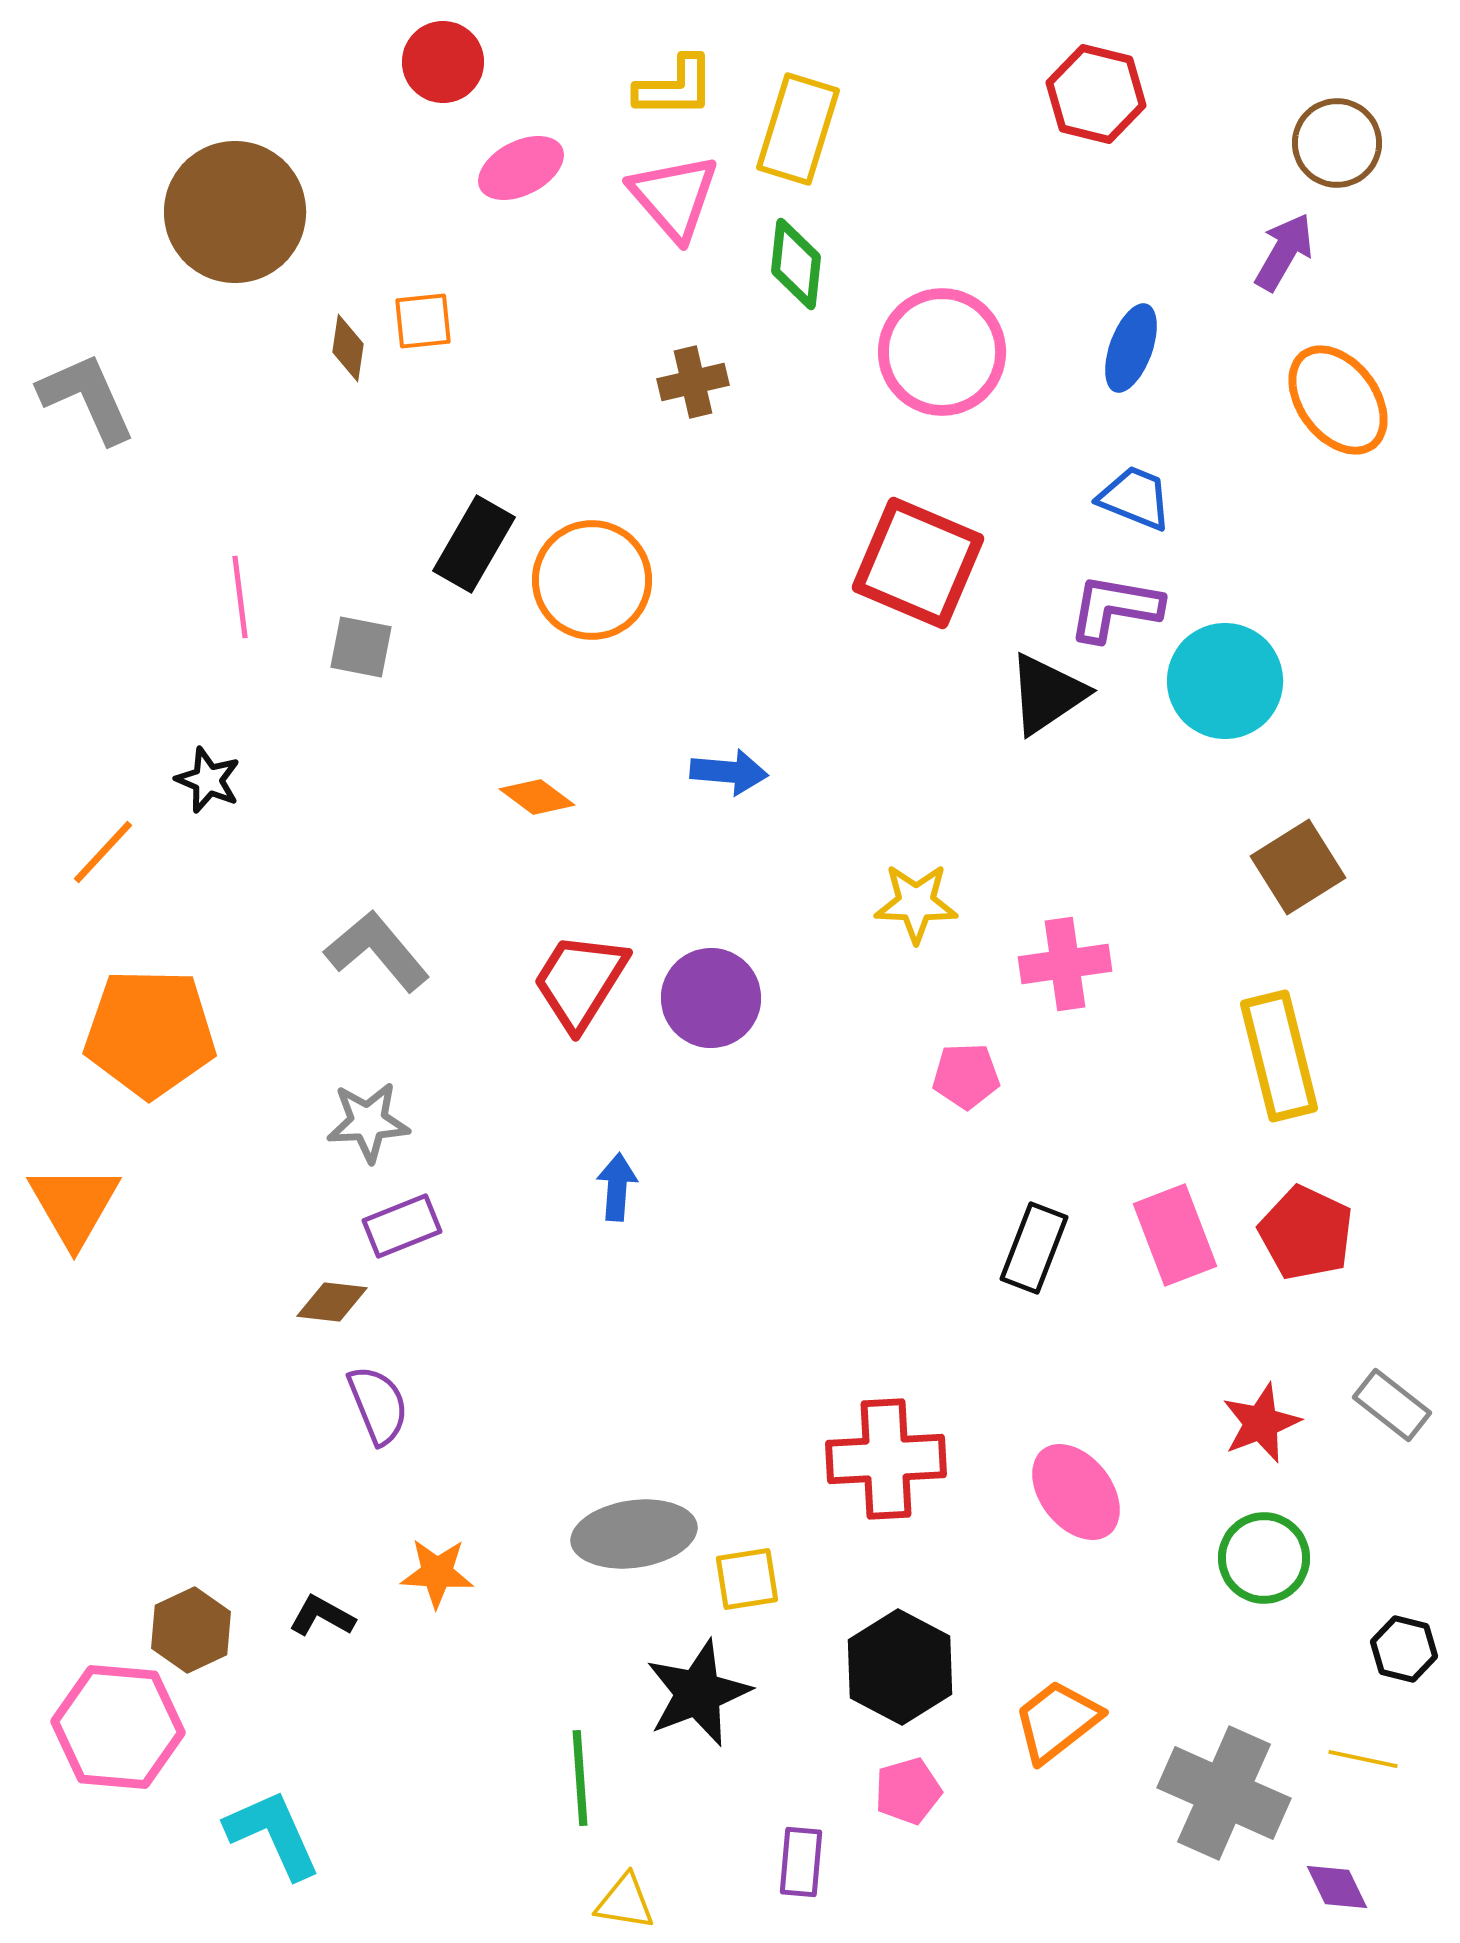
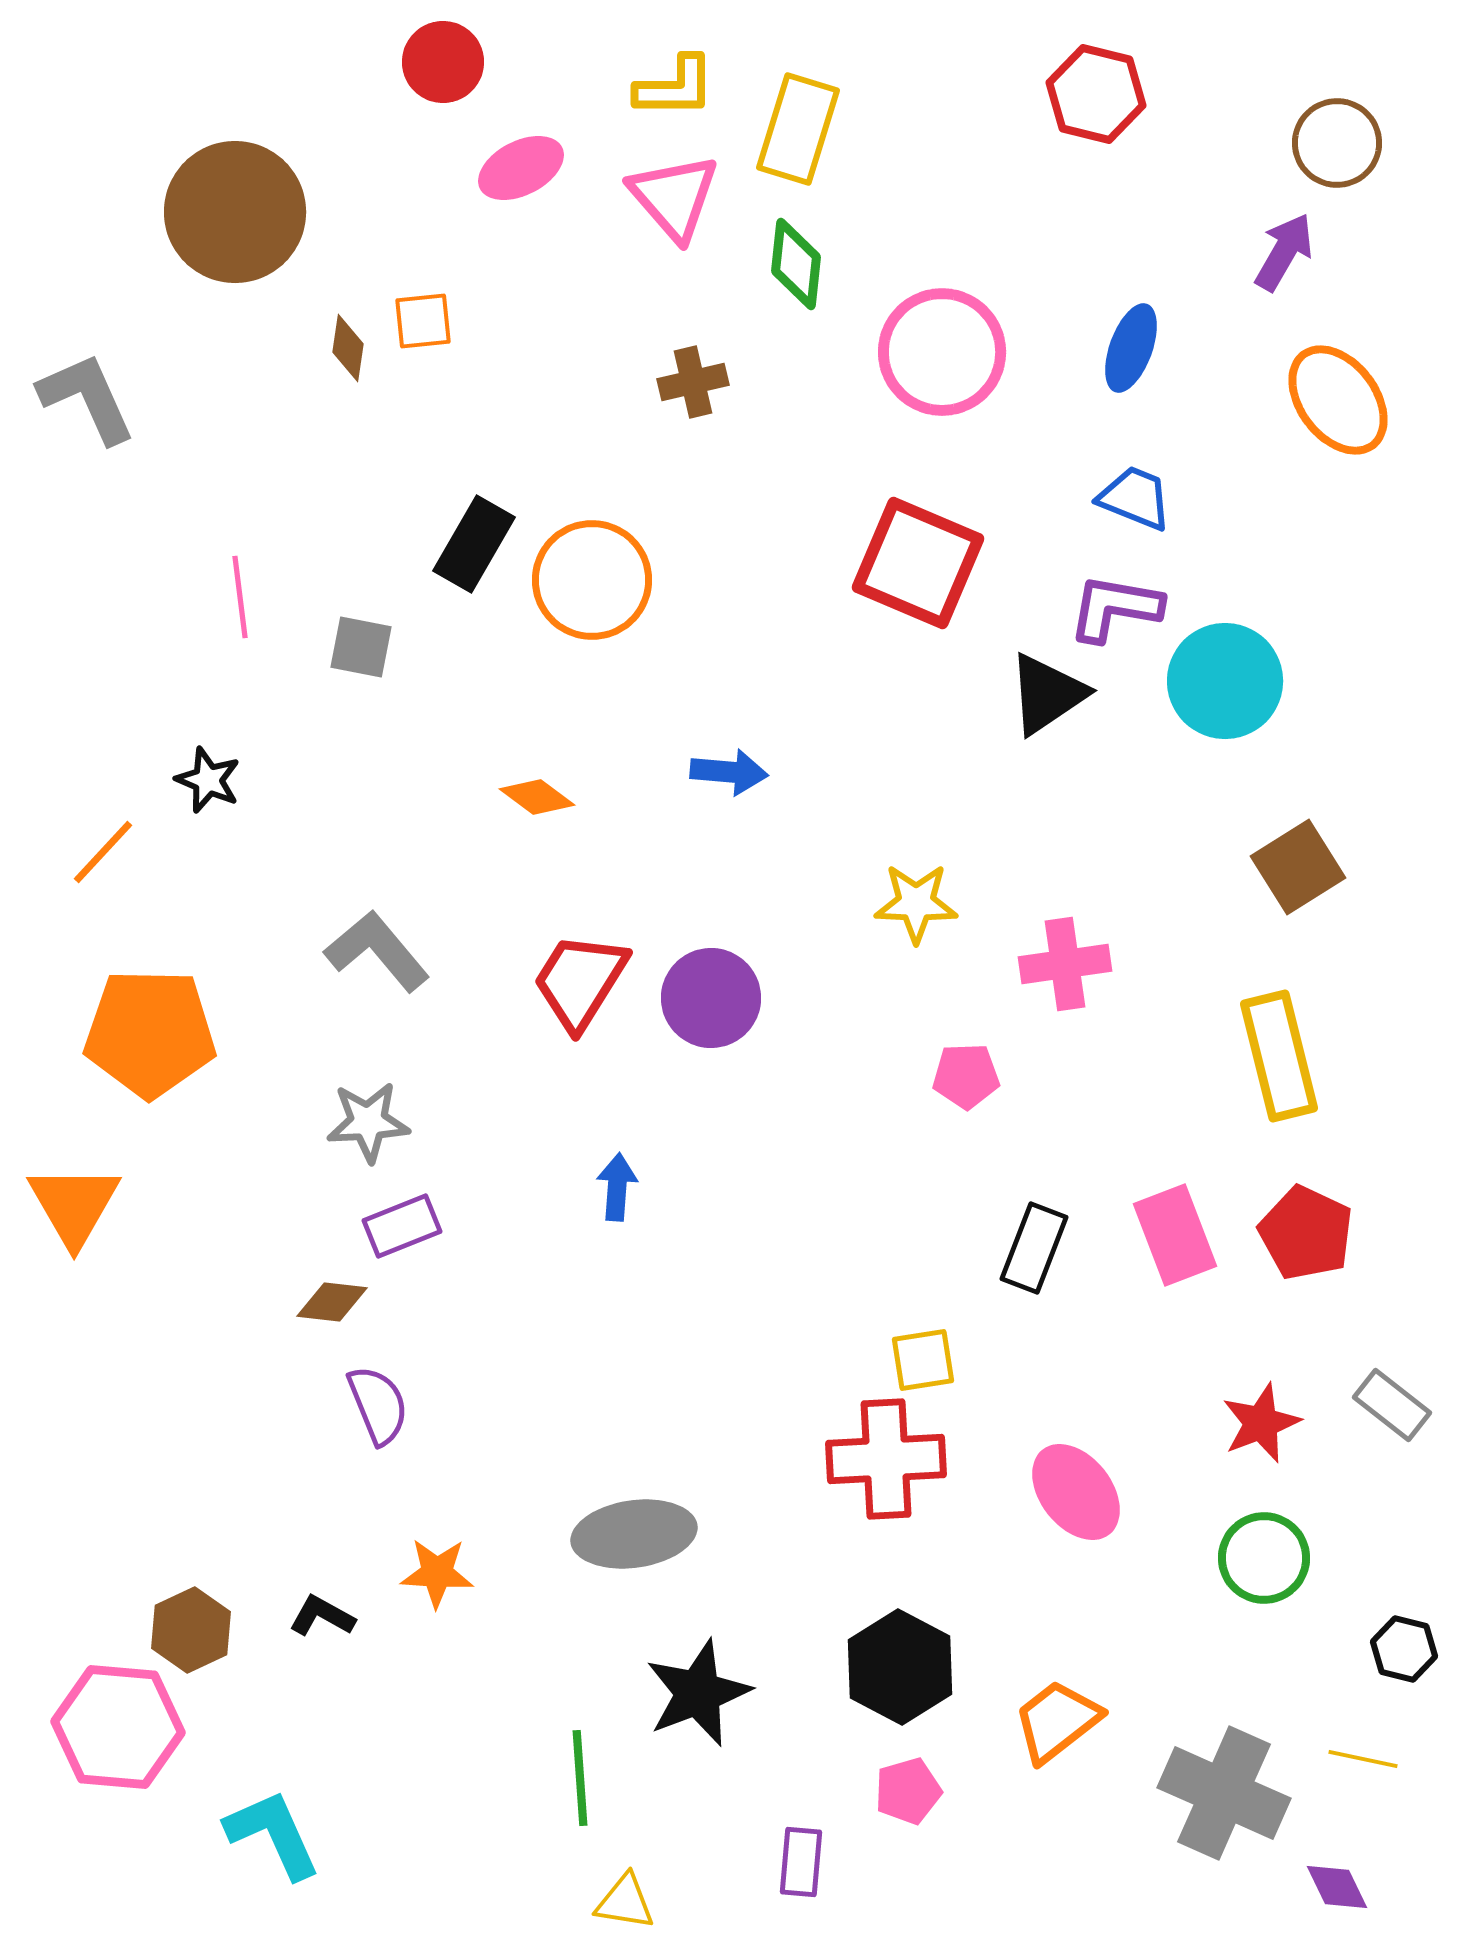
yellow square at (747, 1579): moved 176 px right, 219 px up
